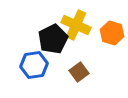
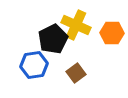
orange hexagon: rotated 15 degrees counterclockwise
brown square: moved 3 px left, 1 px down
